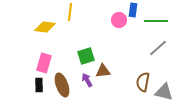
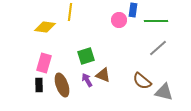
brown triangle: moved 4 px down; rotated 28 degrees clockwise
brown semicircle: moved 1 px left, 1 px up; rotated 60 degrees counterclockwise
